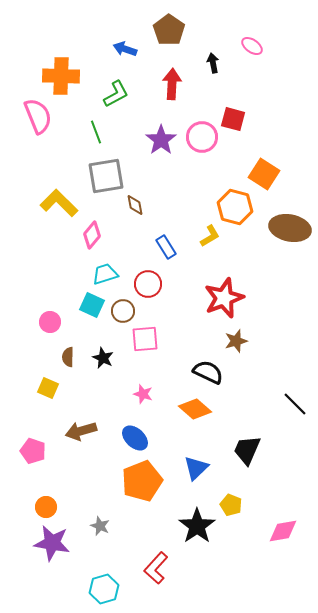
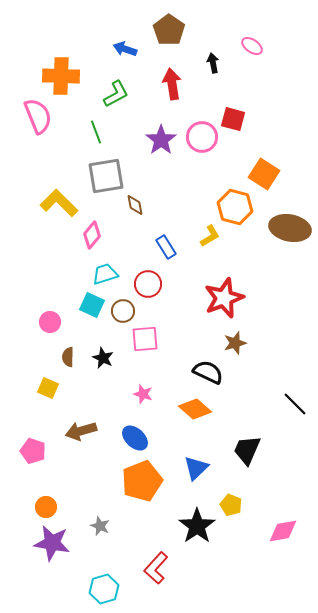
red arrow at (172, 84): rotated 12 degrees counterclockwise
brown star at (236, 341): moved 1 px left, 2 px down
